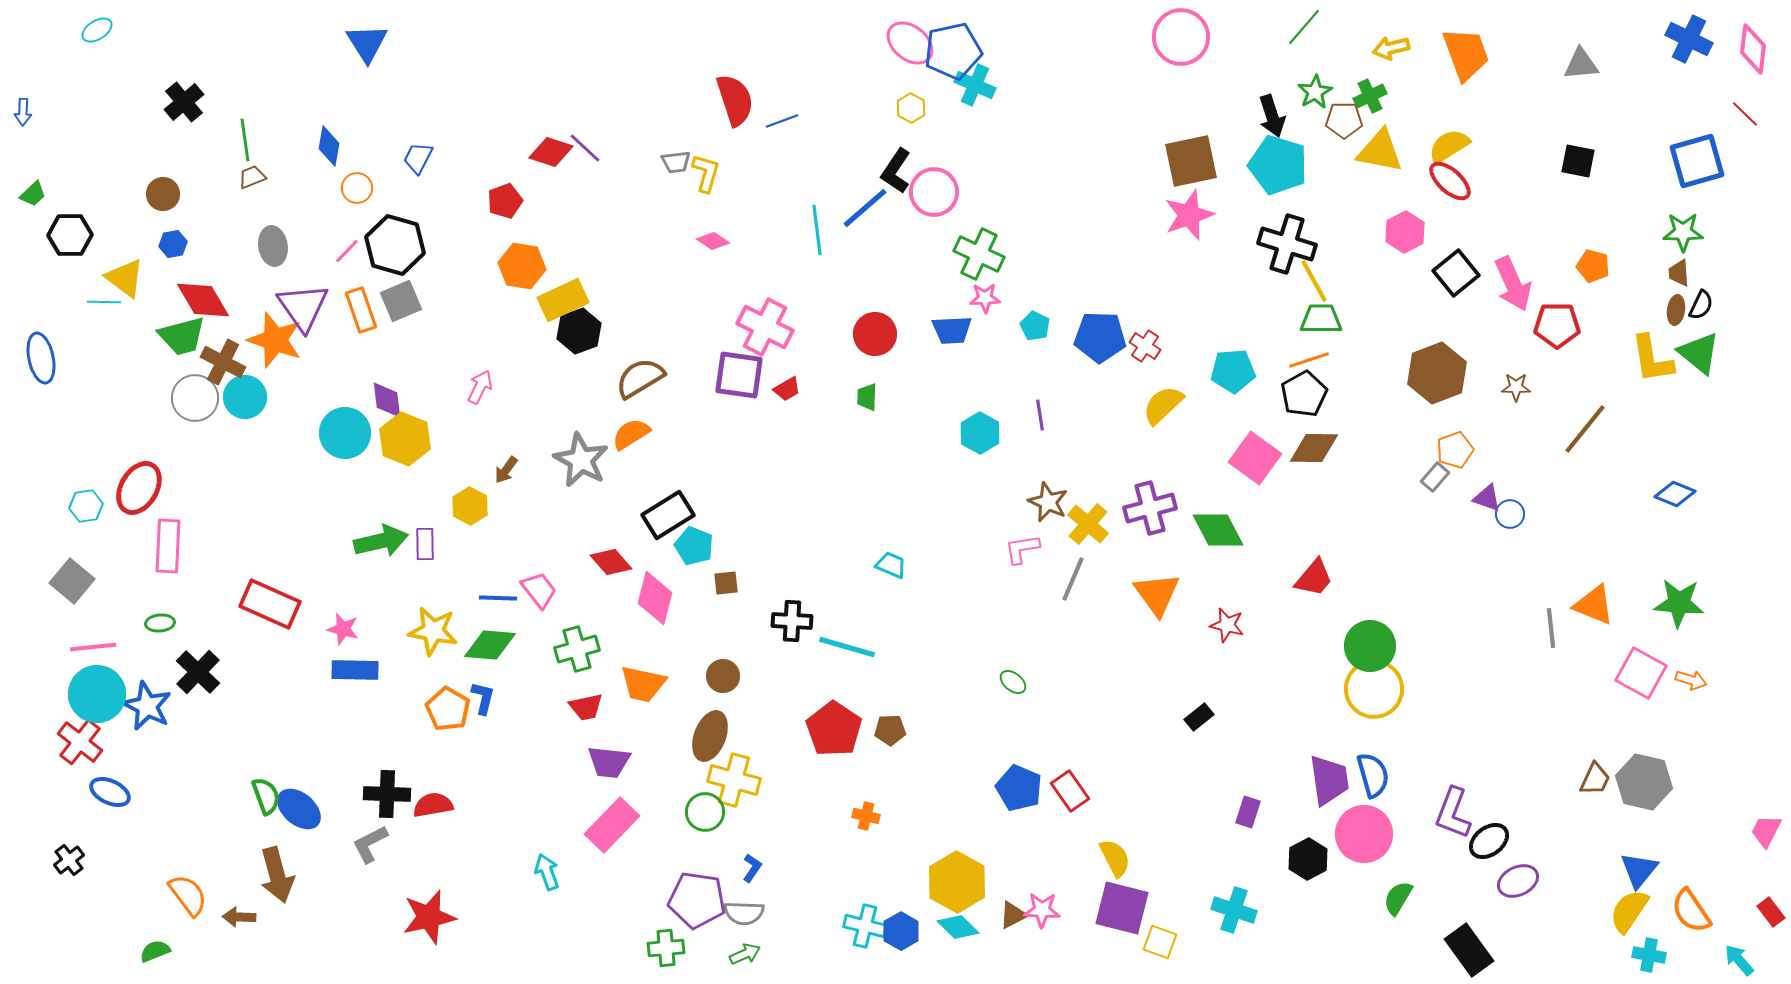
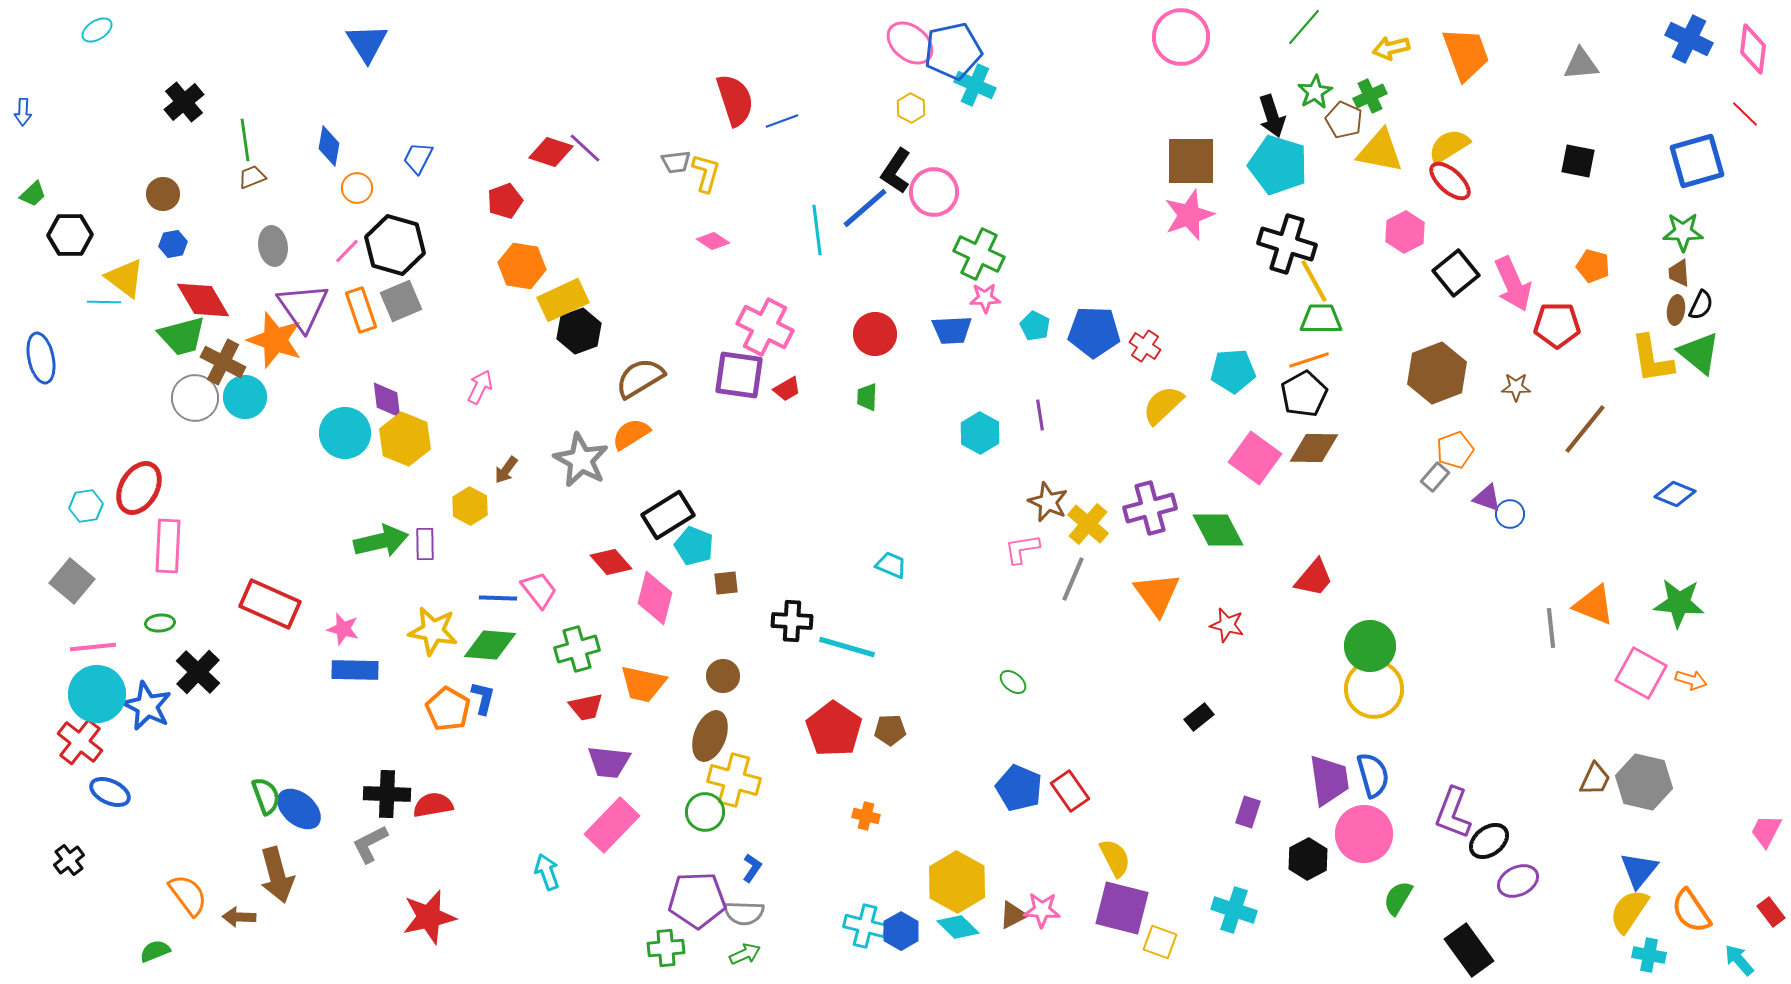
brown pentagon at (1344, 120): rotated 24 degrees clockwise
brown square at (1191, 161): rotated 12 degrees clockwise
blue pentagon at (1100, 337): moved 6 px left, 5 px up
purple pentagon at (697, 900): rotated 10 degrees counterclockwise
